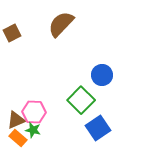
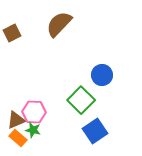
brown semicircle: moved 2 px left
blue square: moved 3 px left, 3 px down
